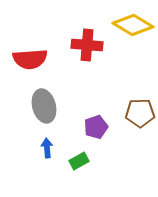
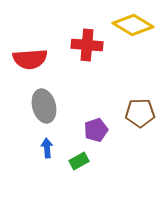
purple pentagon: moved 3 px down
